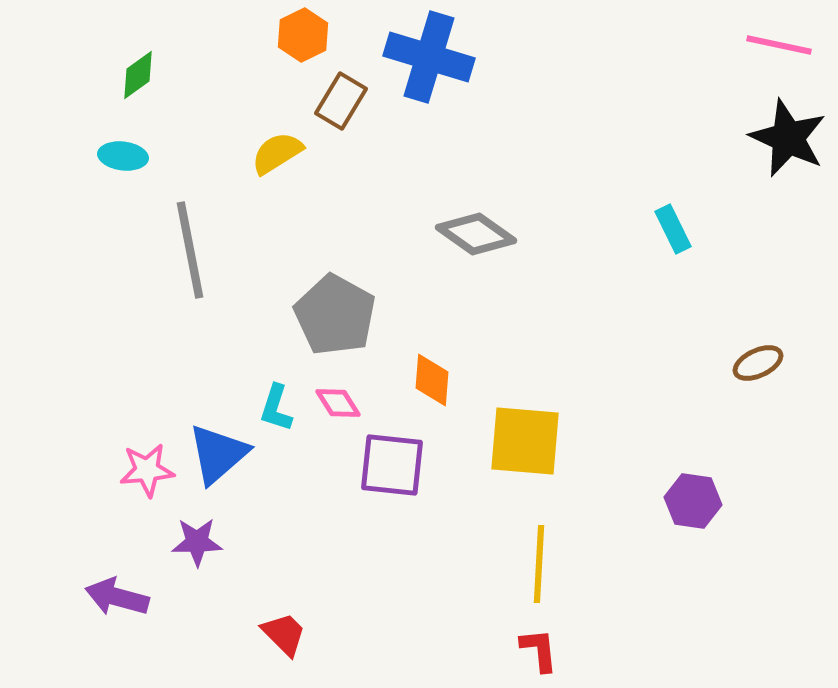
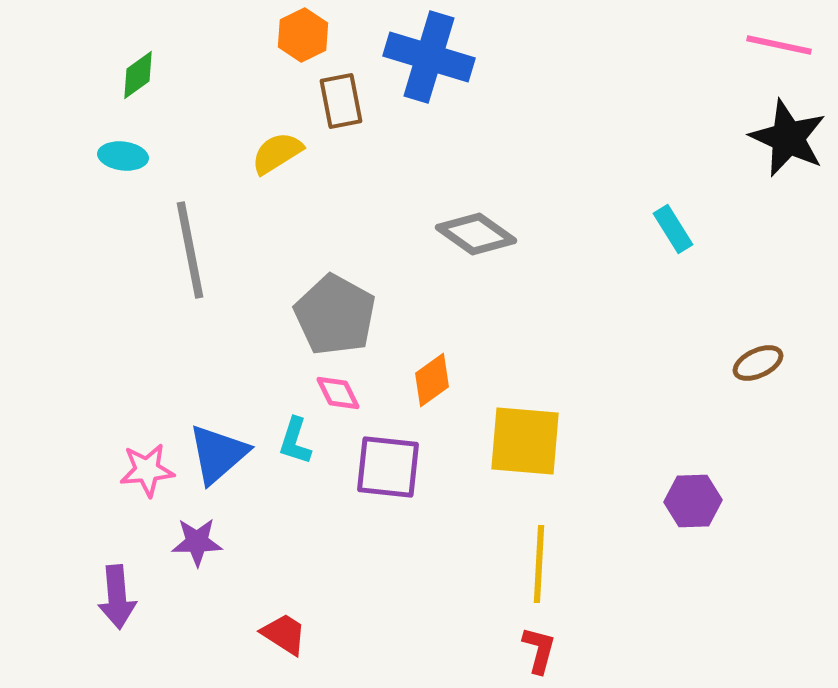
brown rectangle: rotated 42 degrees counterclockwise
cyan rectangle: rotated 6 degrees counterclockwise
orange diamond: rotated 50 degrees clockwise
pink diamond: moved 10 px up; rotated 6 degrees clockwise
cyan L-shape: moved 19 px right, 33 px down
purple square: moved 4 px left, 2 px down
purple hexagon: rotated 10 degrees counterclockwise
purple arrow: rotated 110 degrees counterclockwise
red trapezoid: rotated 12 degrees counterclockwise
red L-shape: rotated 21 degrees clockwise
